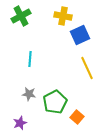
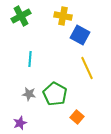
blue square: rotated 36 degrees counterclockwise
green pentagon: moved 8 px up; rotated 15 degrees counterclockwise
